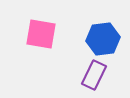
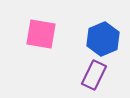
blue hexagon: rotated 16 degrees counterclockwise
